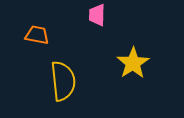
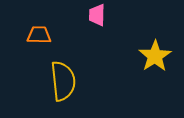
orange trapezoid: moved 2 px right; rotated 10 degrees counterclockwise
yellow star: moved 22 px right, 7 px up
